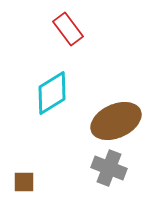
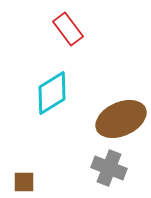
brown ellipse: moved 5 px right, 2 px up
